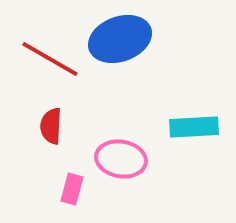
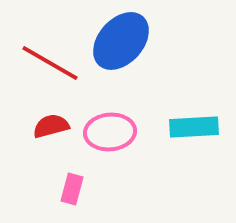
blue ellipse: moved 1 px right, 2 px down; rotated 28 degrees counterclockwise
red line: moved 4 px down
red semicircle: rotated 72 degrees clockwise
pink ellipse: moved 11 px left, 27 px up; rotated 15 degrees counterclockwise
